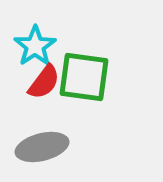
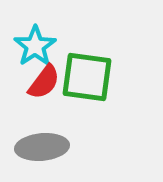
green square: moved 3 px right
gray ellipse: rotated 9 degrees clockwise
